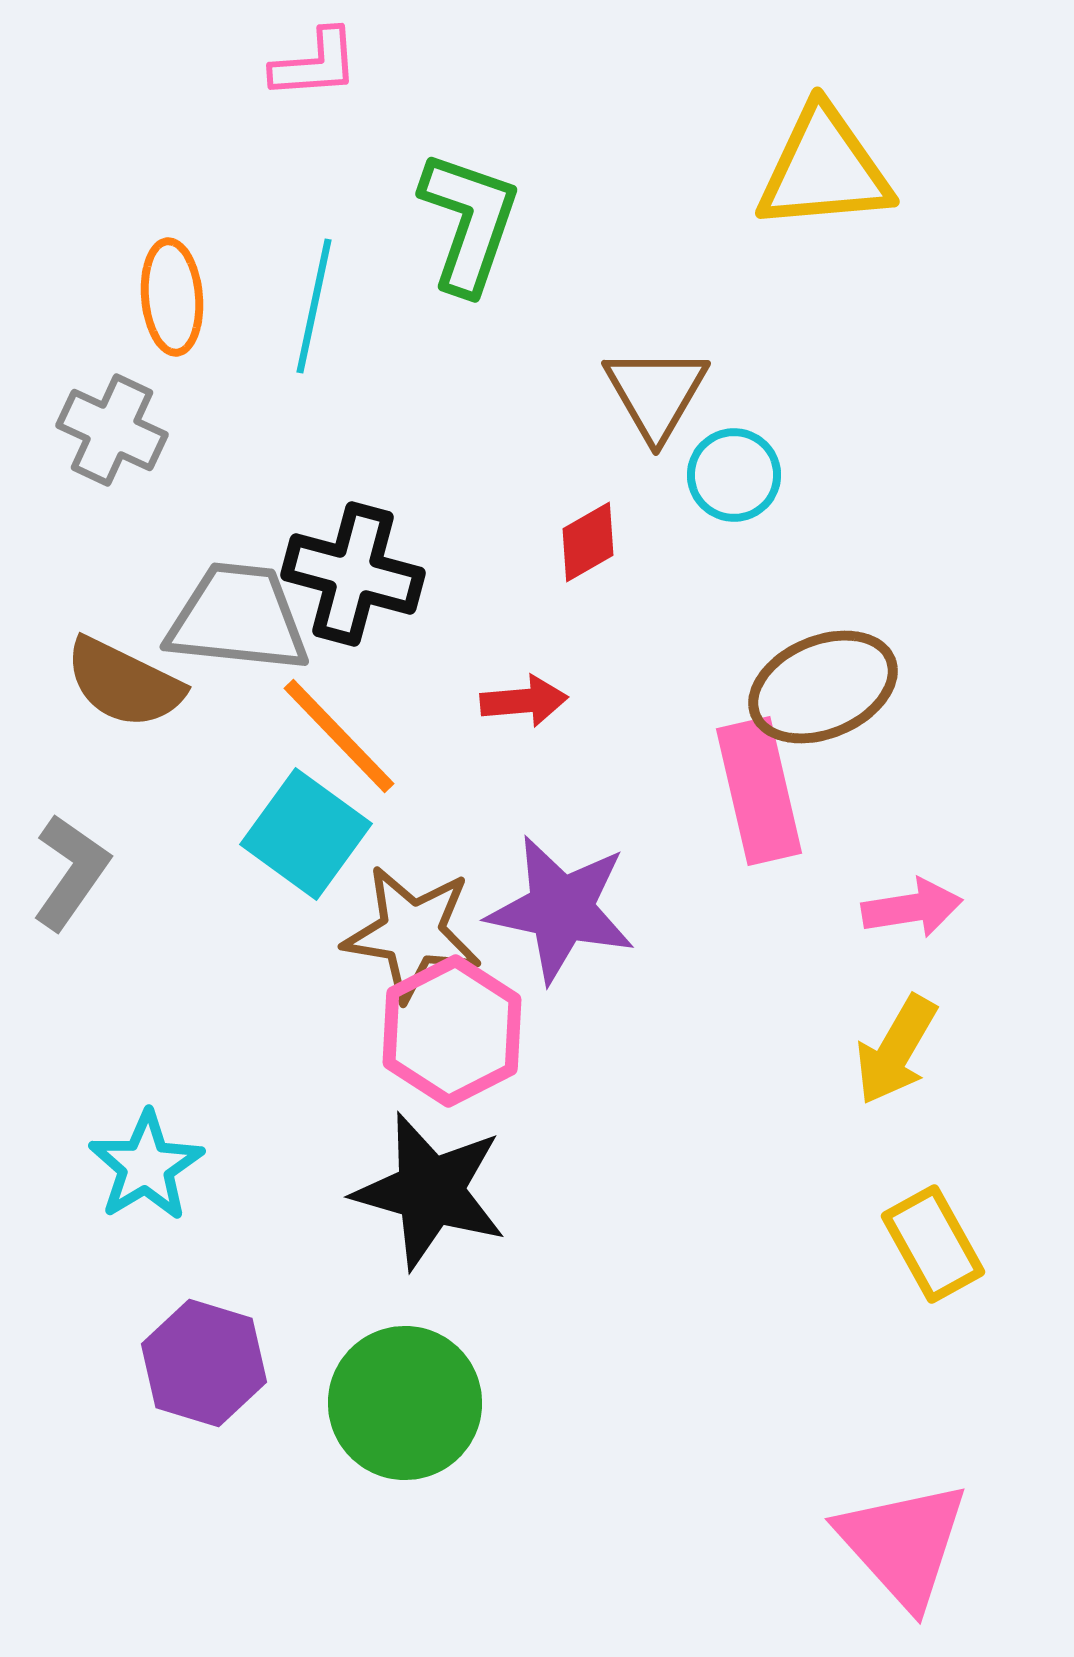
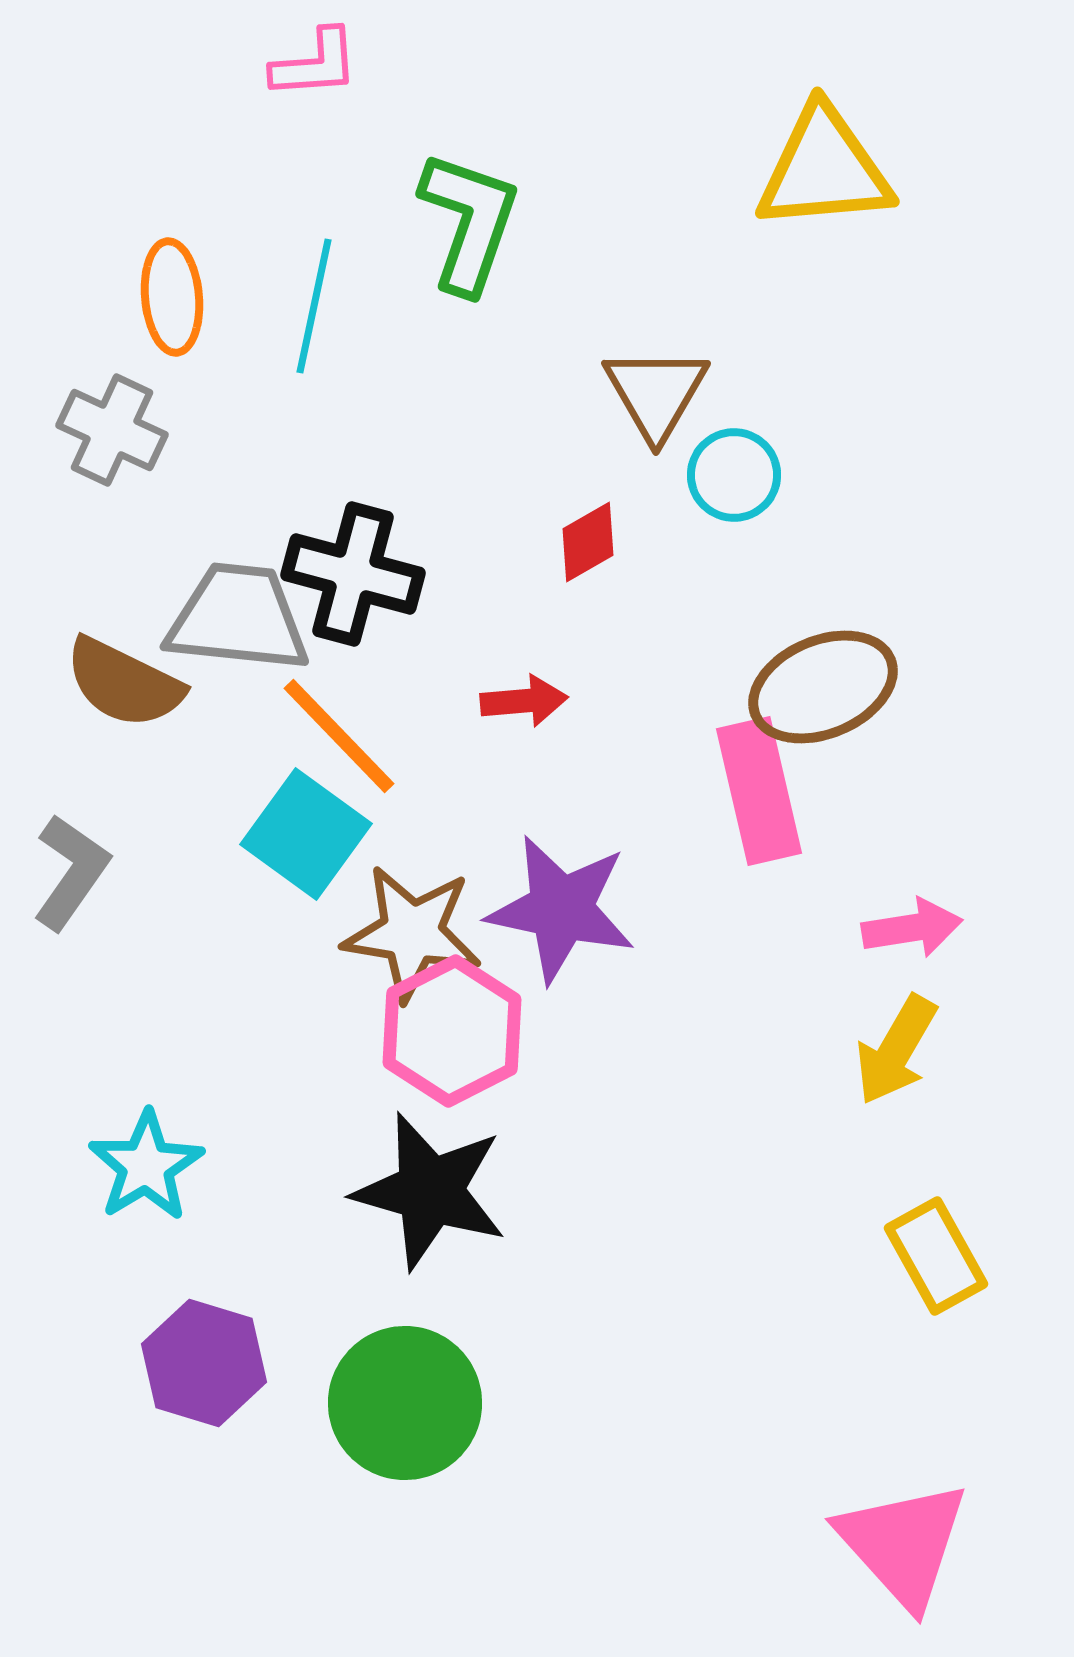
pink arrow: moved 20 px down
yellow rectangle: moved 3 px right, 12 px down
